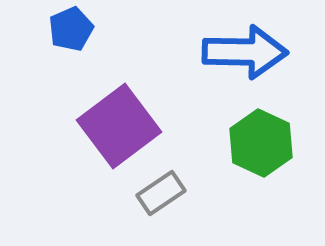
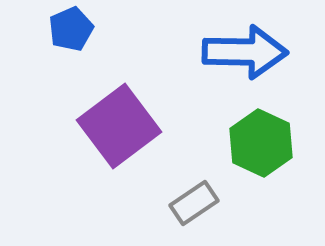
gray rectangle: moved 33 px right, 10 px down
